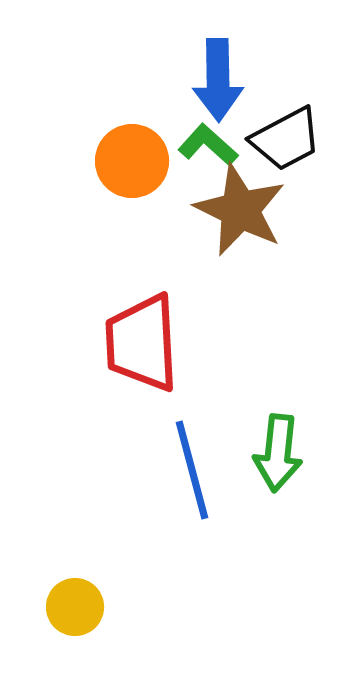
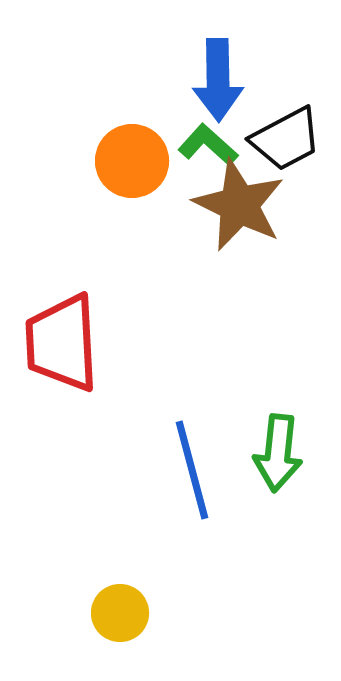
brown star: moved 1 px left, 5 px up
red trapezoid: moved 80 px left
yellow circle: moved 45 px right, 6 px down
